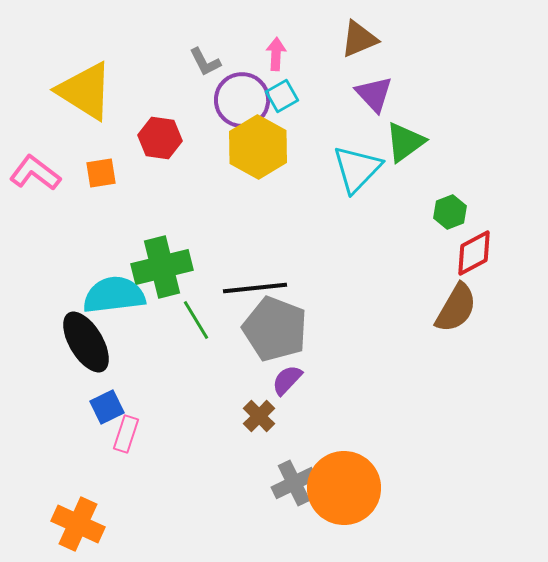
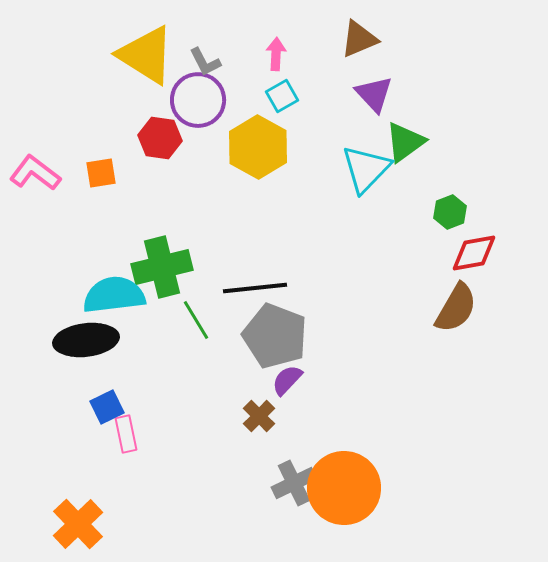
yellow triangle: moved 61 px right, 36 px up
purple circle: moved 44 px left
cyan triangle: moved 9 px right
red diamond: rotated 18 degrees clockwise
gray pentagon: moved 7 px down
black ellipse: moved 2 px up; rotated 66 degrees counterclockwise
pink rectangle: rotated 30 degrees counterclockwise
orange cross: rotated 21 degrees clockwise
